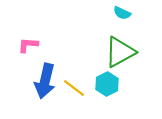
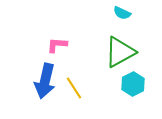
pink L-shape: moved 29 px right
cyan hexagon: moved 26 px right
yellow line: rotated 20 degrees clockwise
